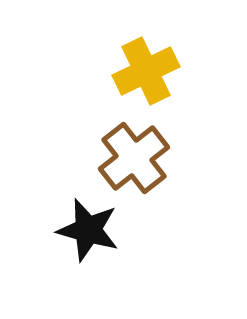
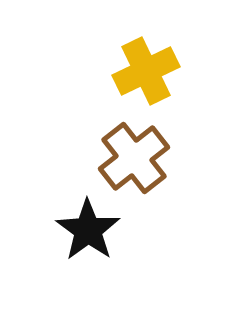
black star: rotated 20 degrees clockwise
